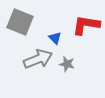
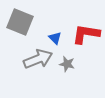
red L-shape: moved 9 px down
